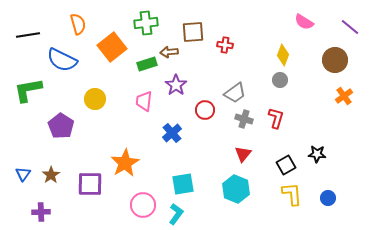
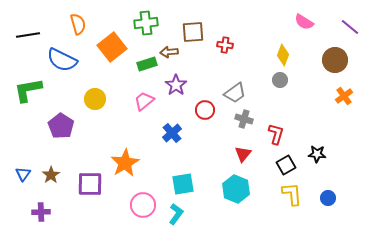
pink trapezoid: rotated 45 degrees clockwise
red L-shape: moved 16 px down
